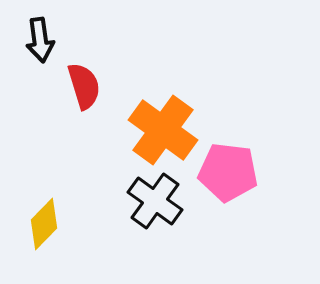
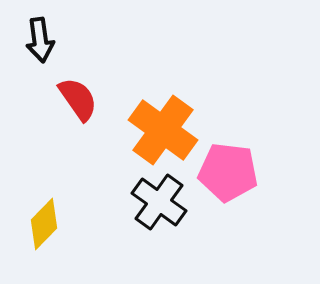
red semicircle: moved 6 px left, 13 px down; rotated 18 degrees counterclockwise
black cross: moved 4 px right, 1 px down
